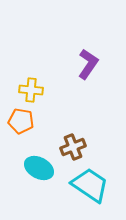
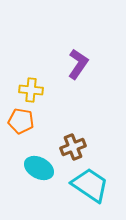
purple L-shape: moved 10 px left
